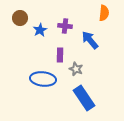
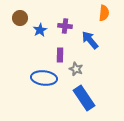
blue ellipse: moved 1 px right, 1 px up
